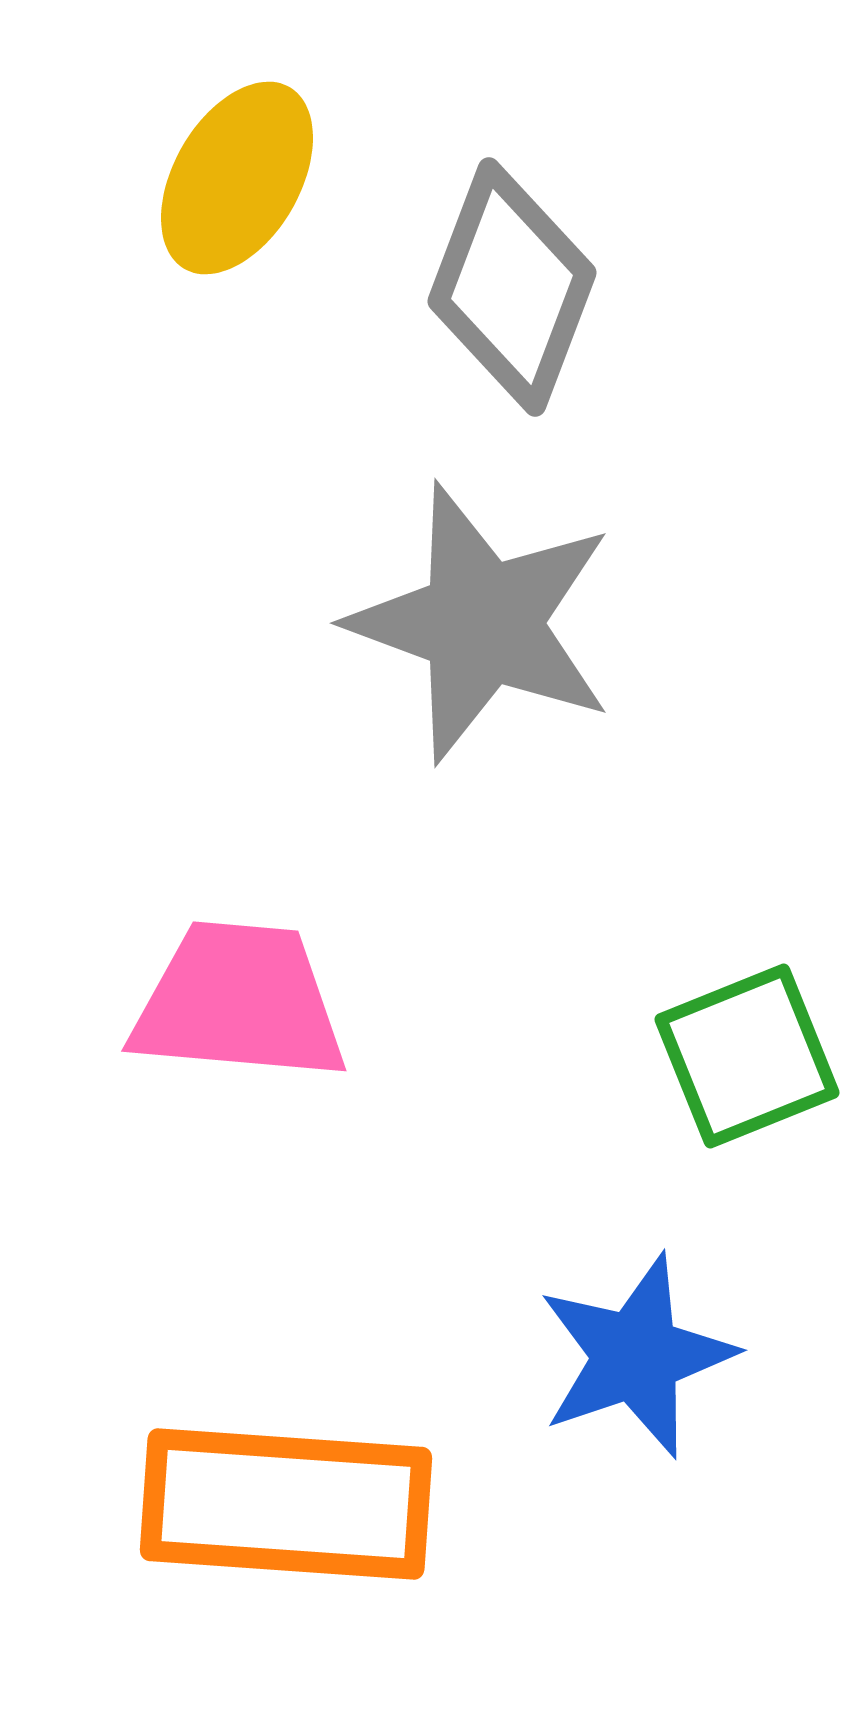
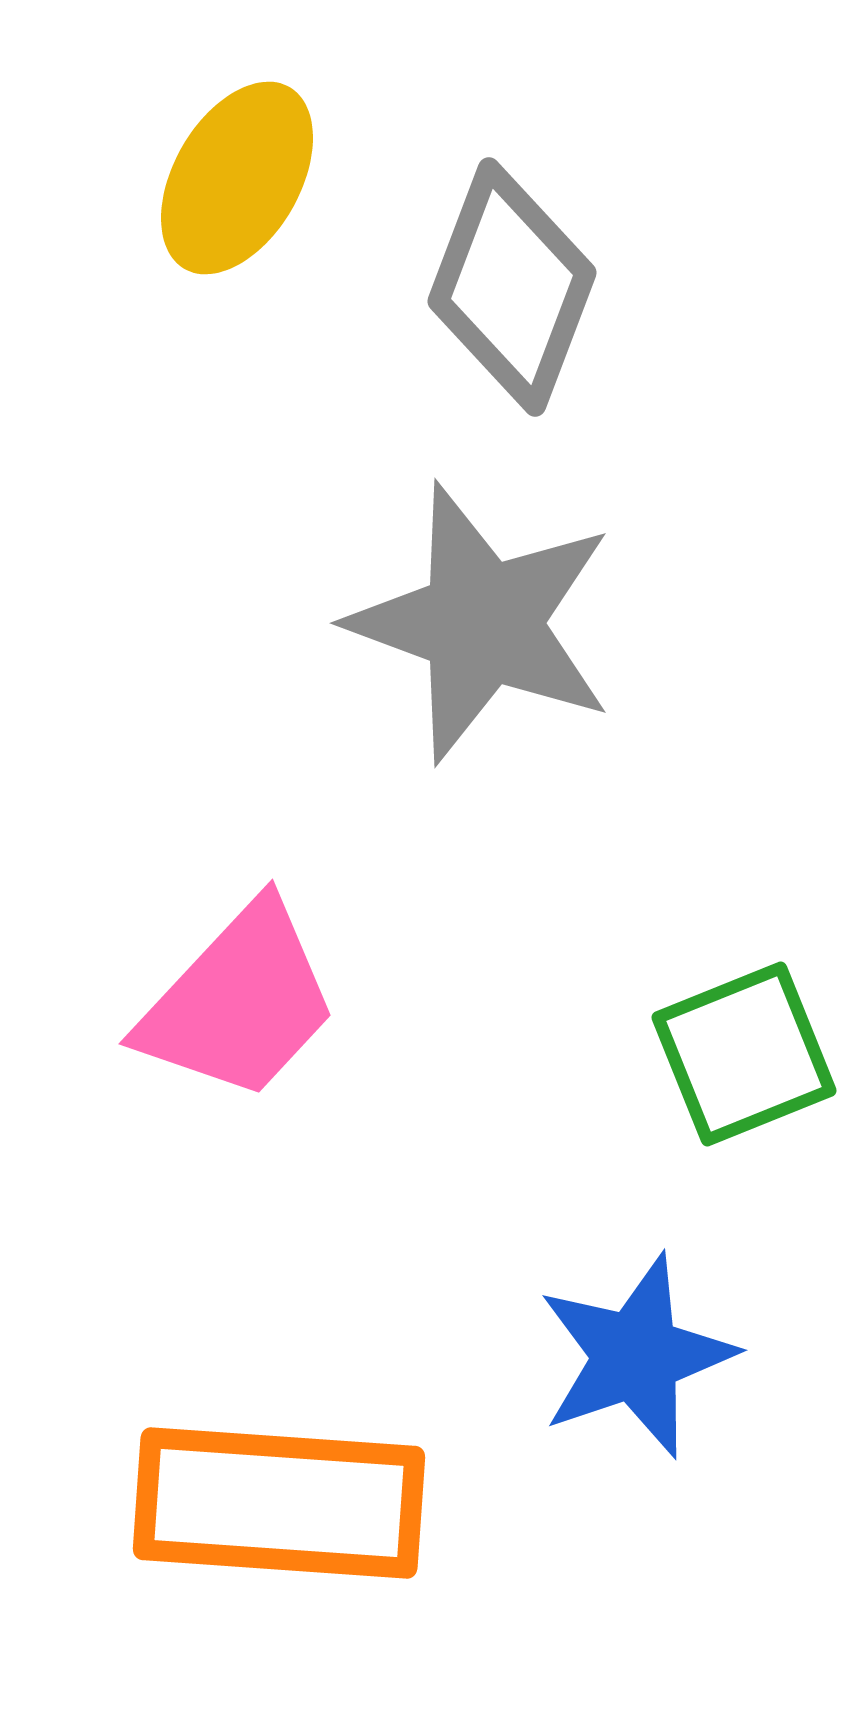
pink trapezoid: rotated 128 degrees clockwise
green square: moved 3 px left, 2 px up
orange rectangle: moved 7 px left, 1 px up
